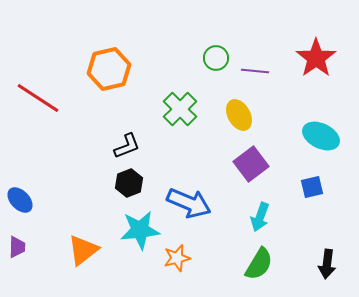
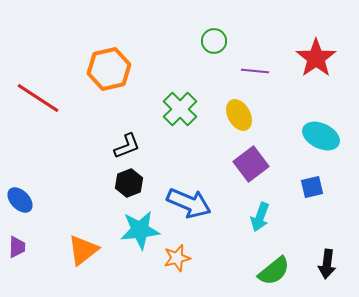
green circle: moved 2 px left, 17 px up
green semicircle: moved 15 px right, 7 px down; rotated 20 degrees clockwise
